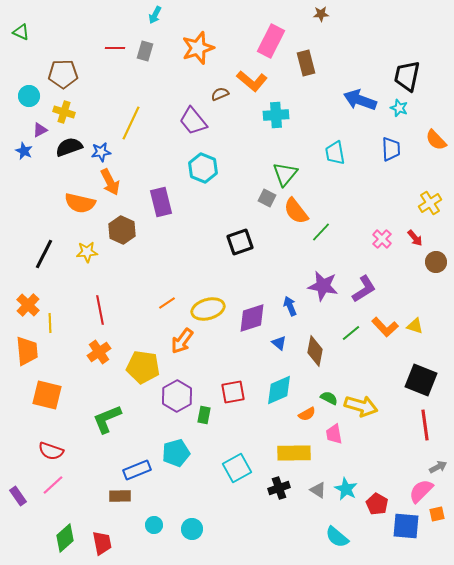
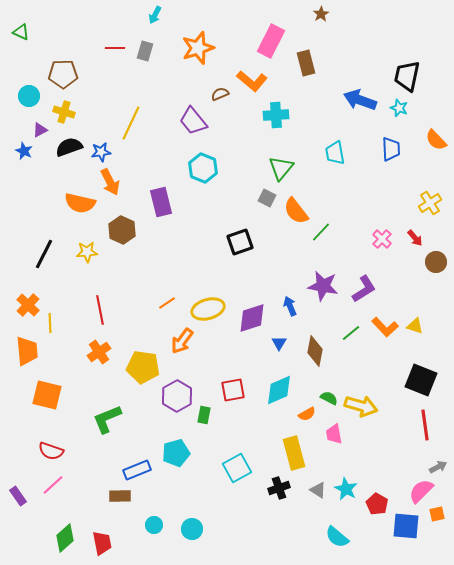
brown star at (321, 14): rotated 28 degrees counterclockwise
green triangle at (285, 174): moved 4 px left, 6 px up
blue triangle at (279, 343): rotated 21 degrees clockwise
red square at (233, 392): moved 2 px up
yellow rectangle at (294, 453): rotated 76 degrees clockwise
